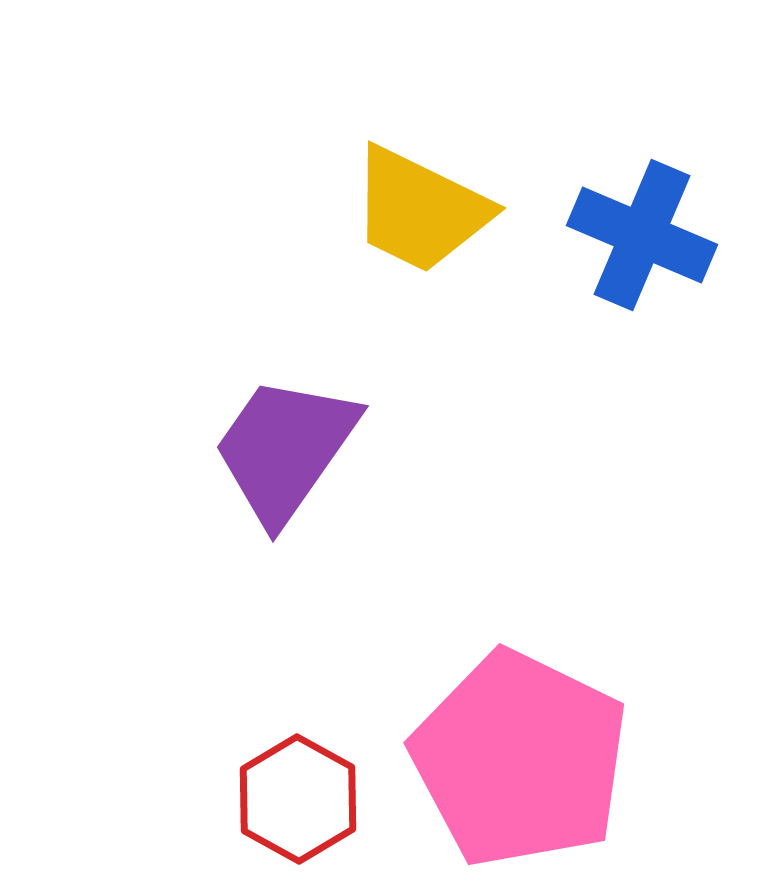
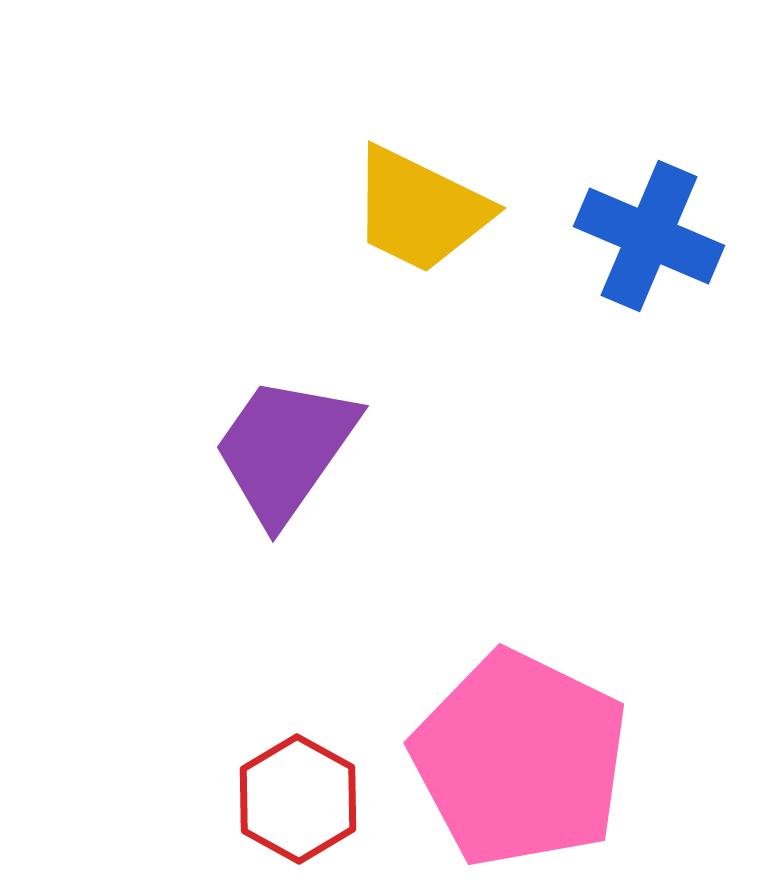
blue cross: moved 7 px right, 1 px down
